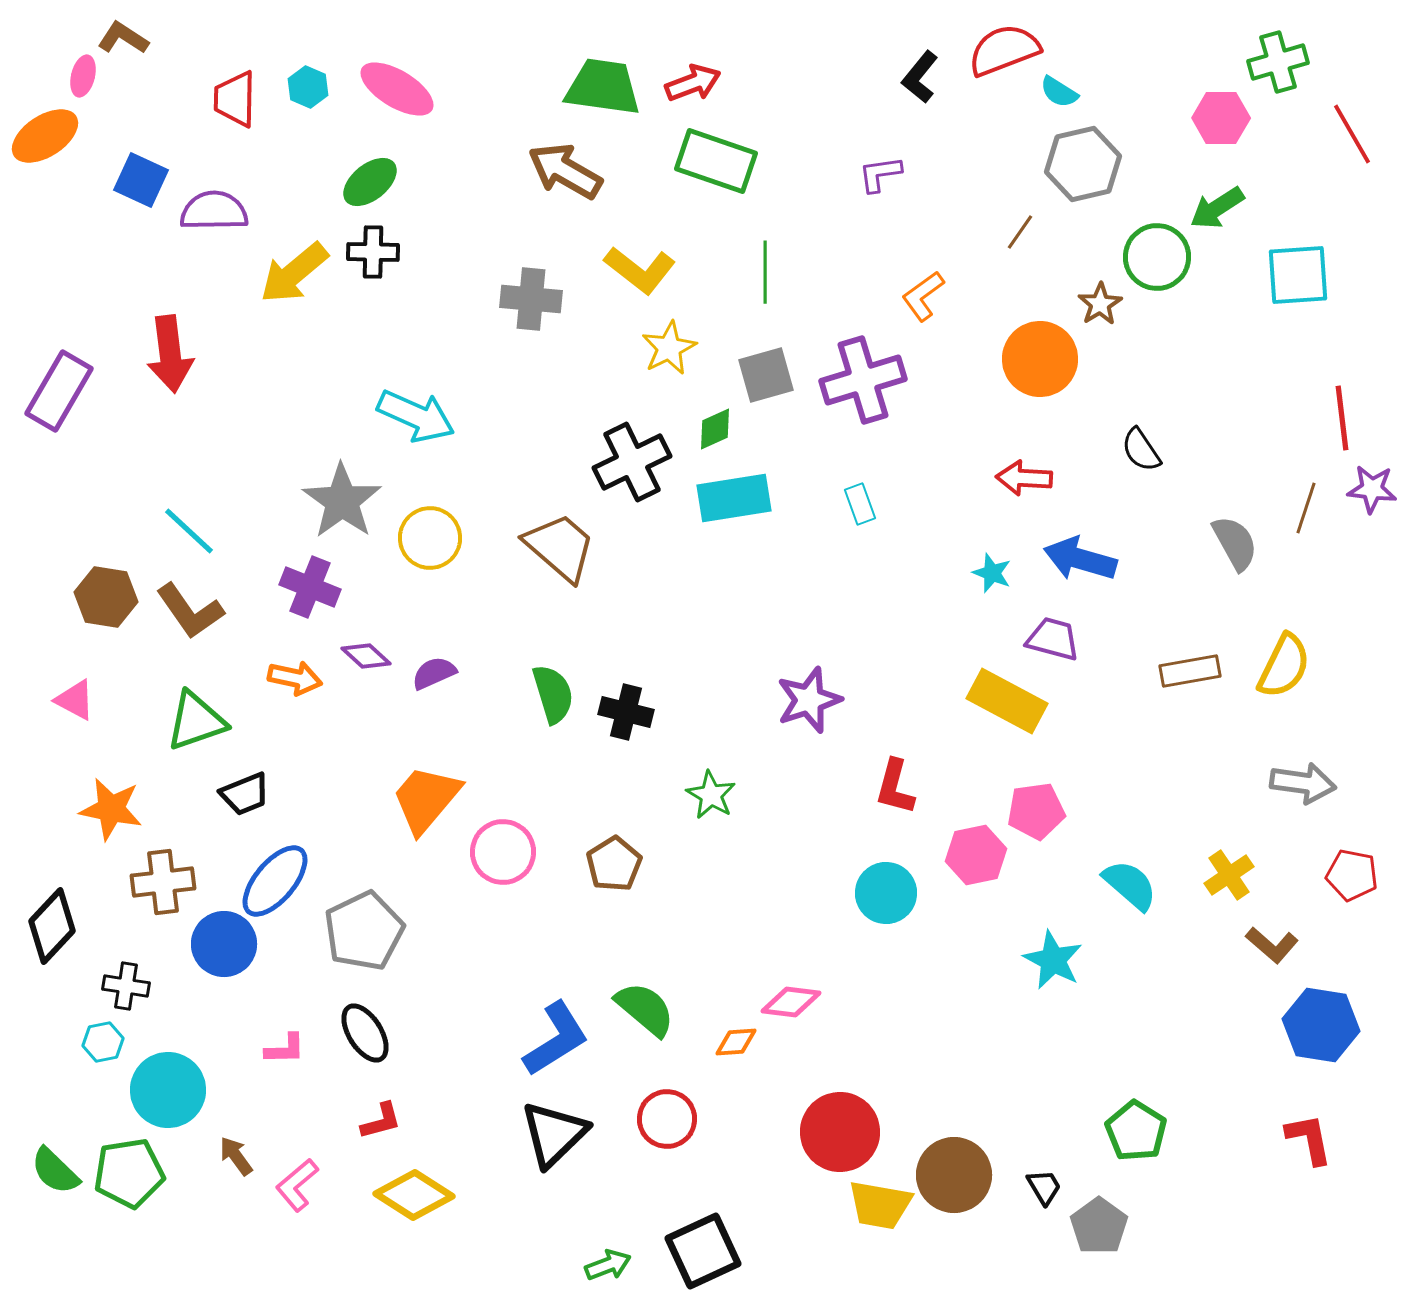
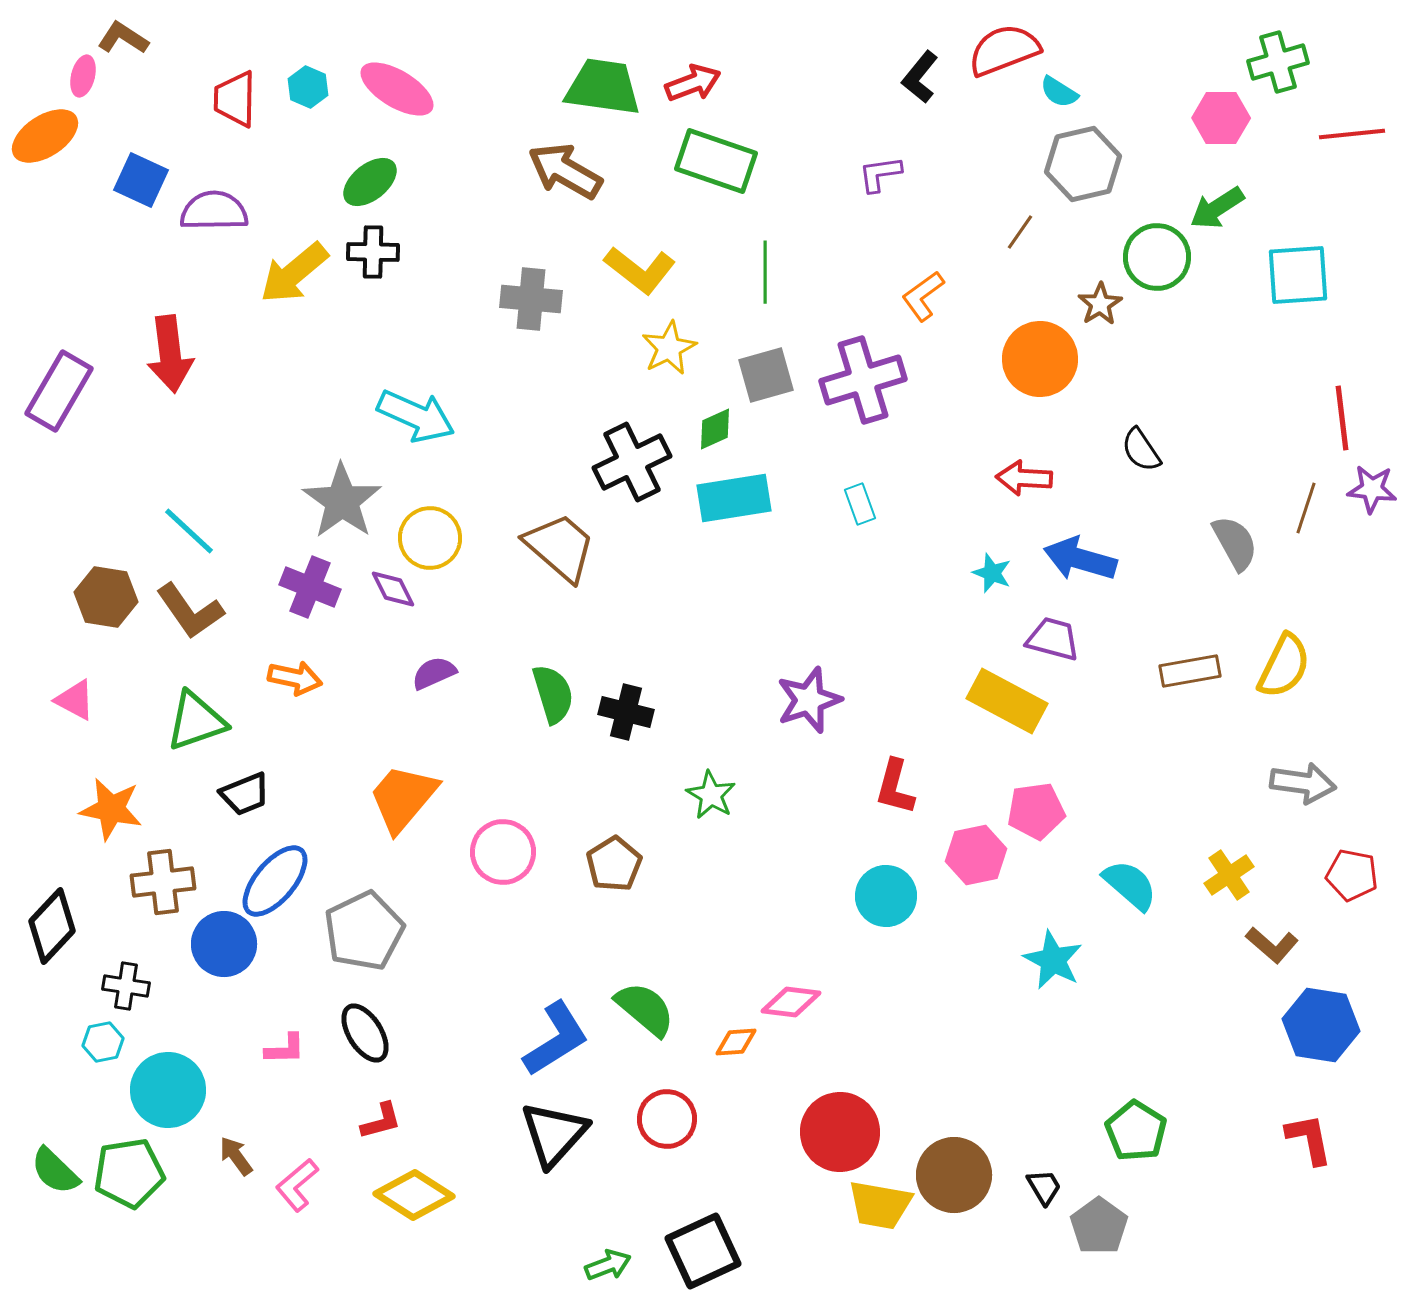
red line at (1352, 134): rotated 66 degrees counterclockwise
purple diamond at (366, 656): moved 27 px right, 67 px up; rotated 21 degrees clockwise
orange trapezoid at (426, 799): moved 23 px left, 1 px up
cyan circle at (886, 893): moved 3 px down
black triangle at (554, 1134): rotated 4 degrees counterclockwise
